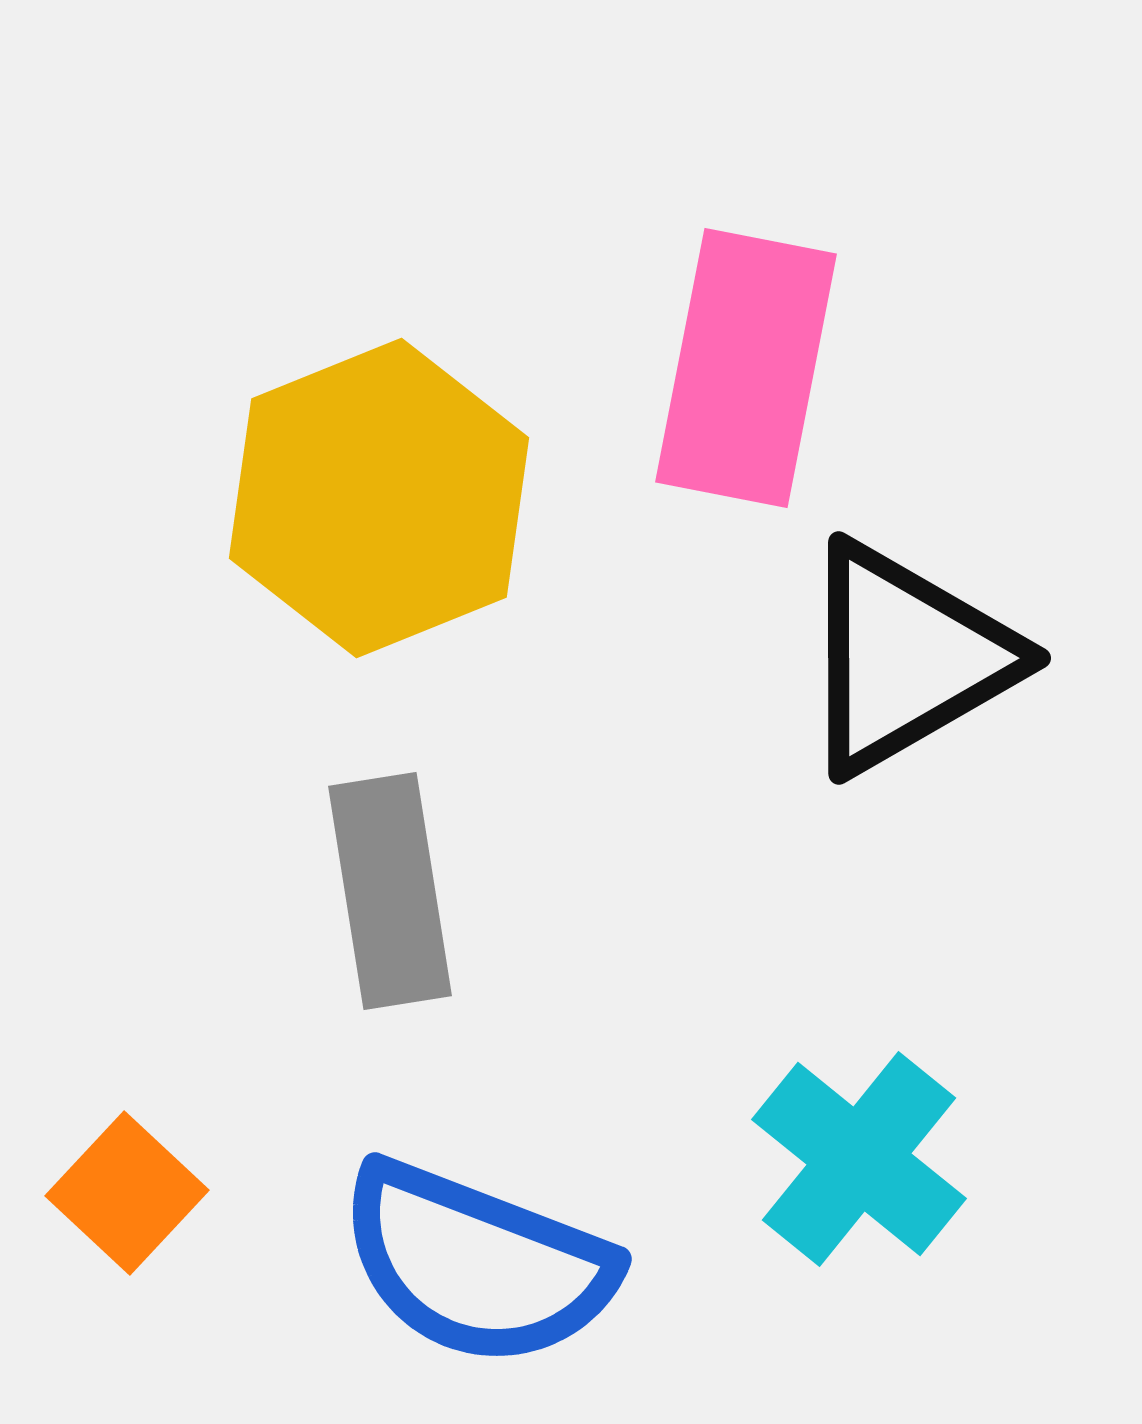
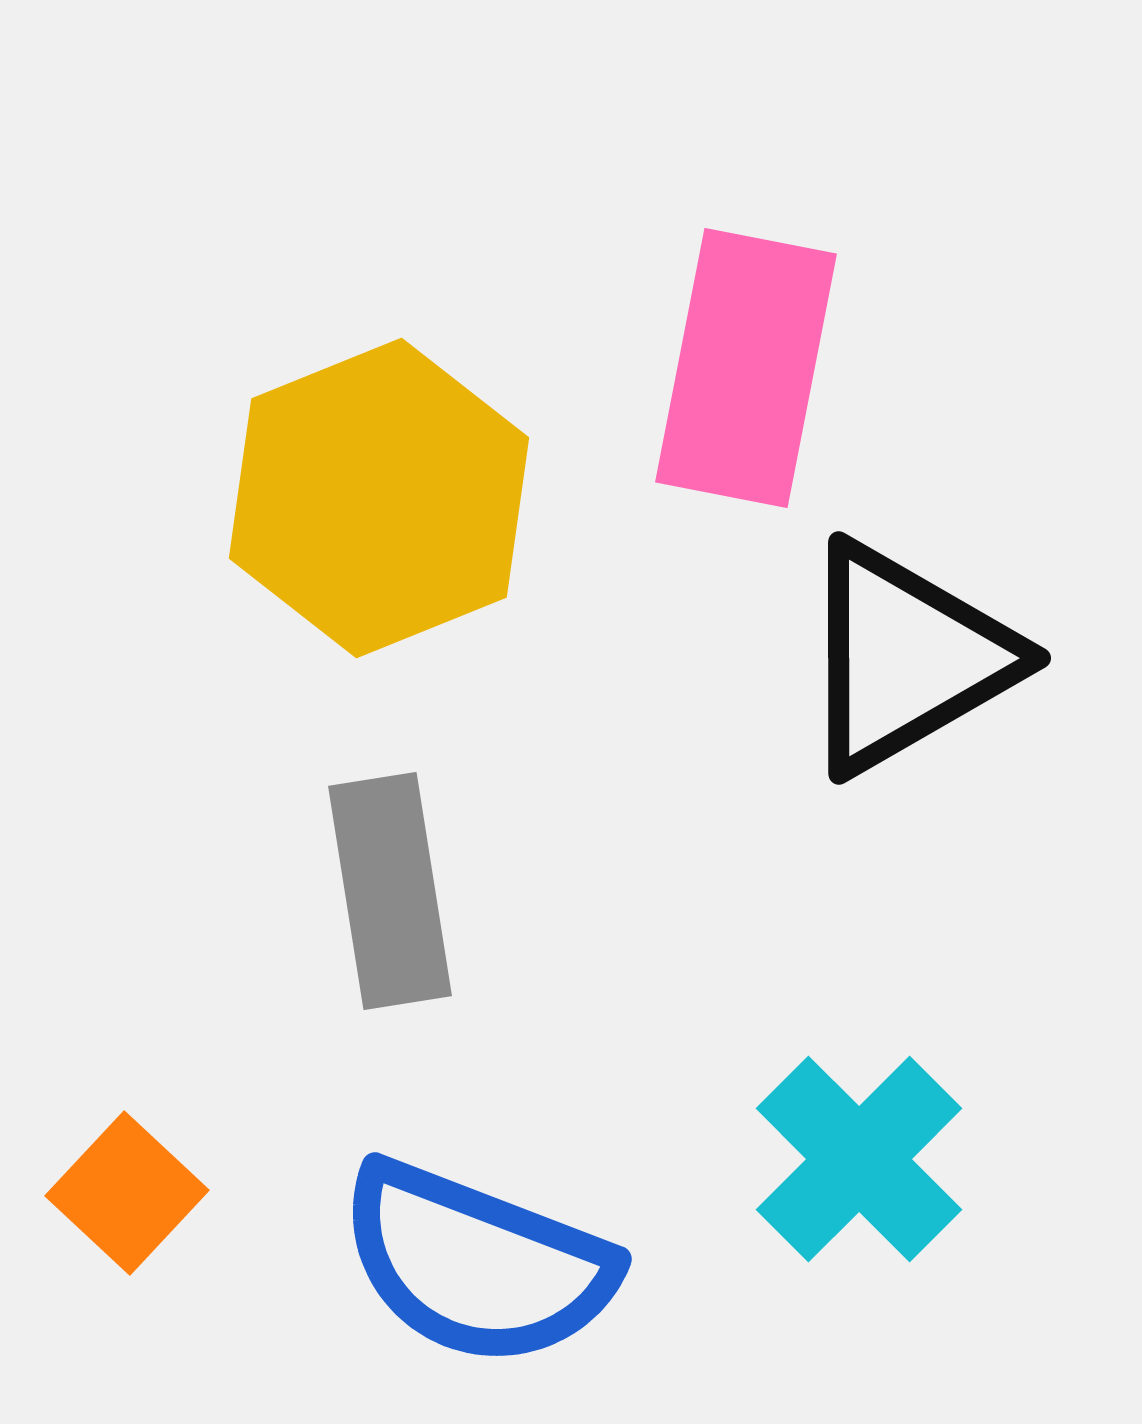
cyan cross: rotated 6 degrees clockwise
